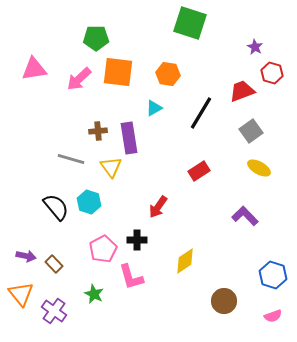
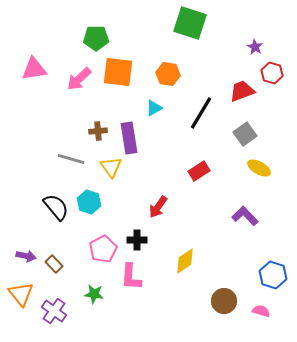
gray square: moved 6 px left, 3 px down
pink L-shape: rotated 20 degrees clockwise
green star: rotated 18 degrees counterclockwise
pink semicircle: moved 12 px left, 5 px up; rotated 144 degrees counterclockwise
